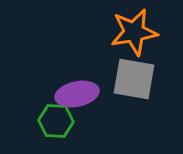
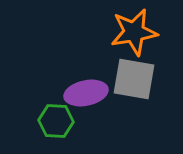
purple ellipse: moved 9 px right, 1 px up
